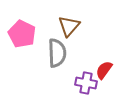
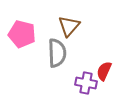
pink pentagon: rotated 12 degrees counterclockwise
red semicircle: moved 1 px down; rotated 12 degrees counterclockwise
